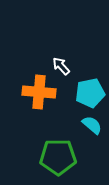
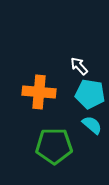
white arrow: moved 18 px right
cyan pentagon: moved 1 px down; rotated 20 degrees clockwise
green pentagon: moved 4 px left, 11 px up
